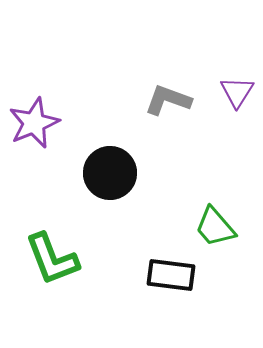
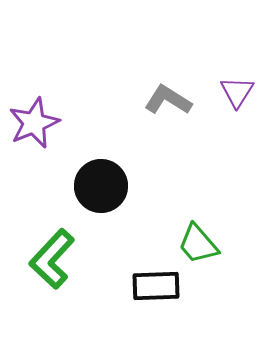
gray L-shape: rotated 12 degrees clockwise
black circle: moved 9 px left, 13 px down
green trapezoid: moved 17 px left, 17 px down
green L-shape: rotated 64 degrees clockwise
black rectangle: moved 15 px left, 11 px down; rotated 9 degrees counterclockwise
